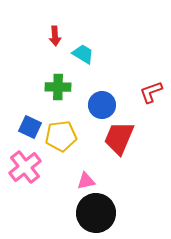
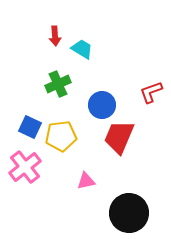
cyan trapezoid: moved 1 px left, 5 px up
green cross: moved 3 px up; rotated 25 degrees counterclockwise
red trapezoid: moved 1 px up
black circle: moved 33 px right
